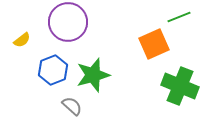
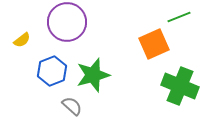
purple circle: moved 1 px left
blue hexagon: moved 1 px left, 1 px down
